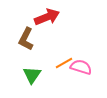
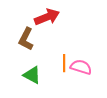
orange line: rotated 60 degrees counterclockwise
green triangle: rotated 36 degrees counterclockwise
